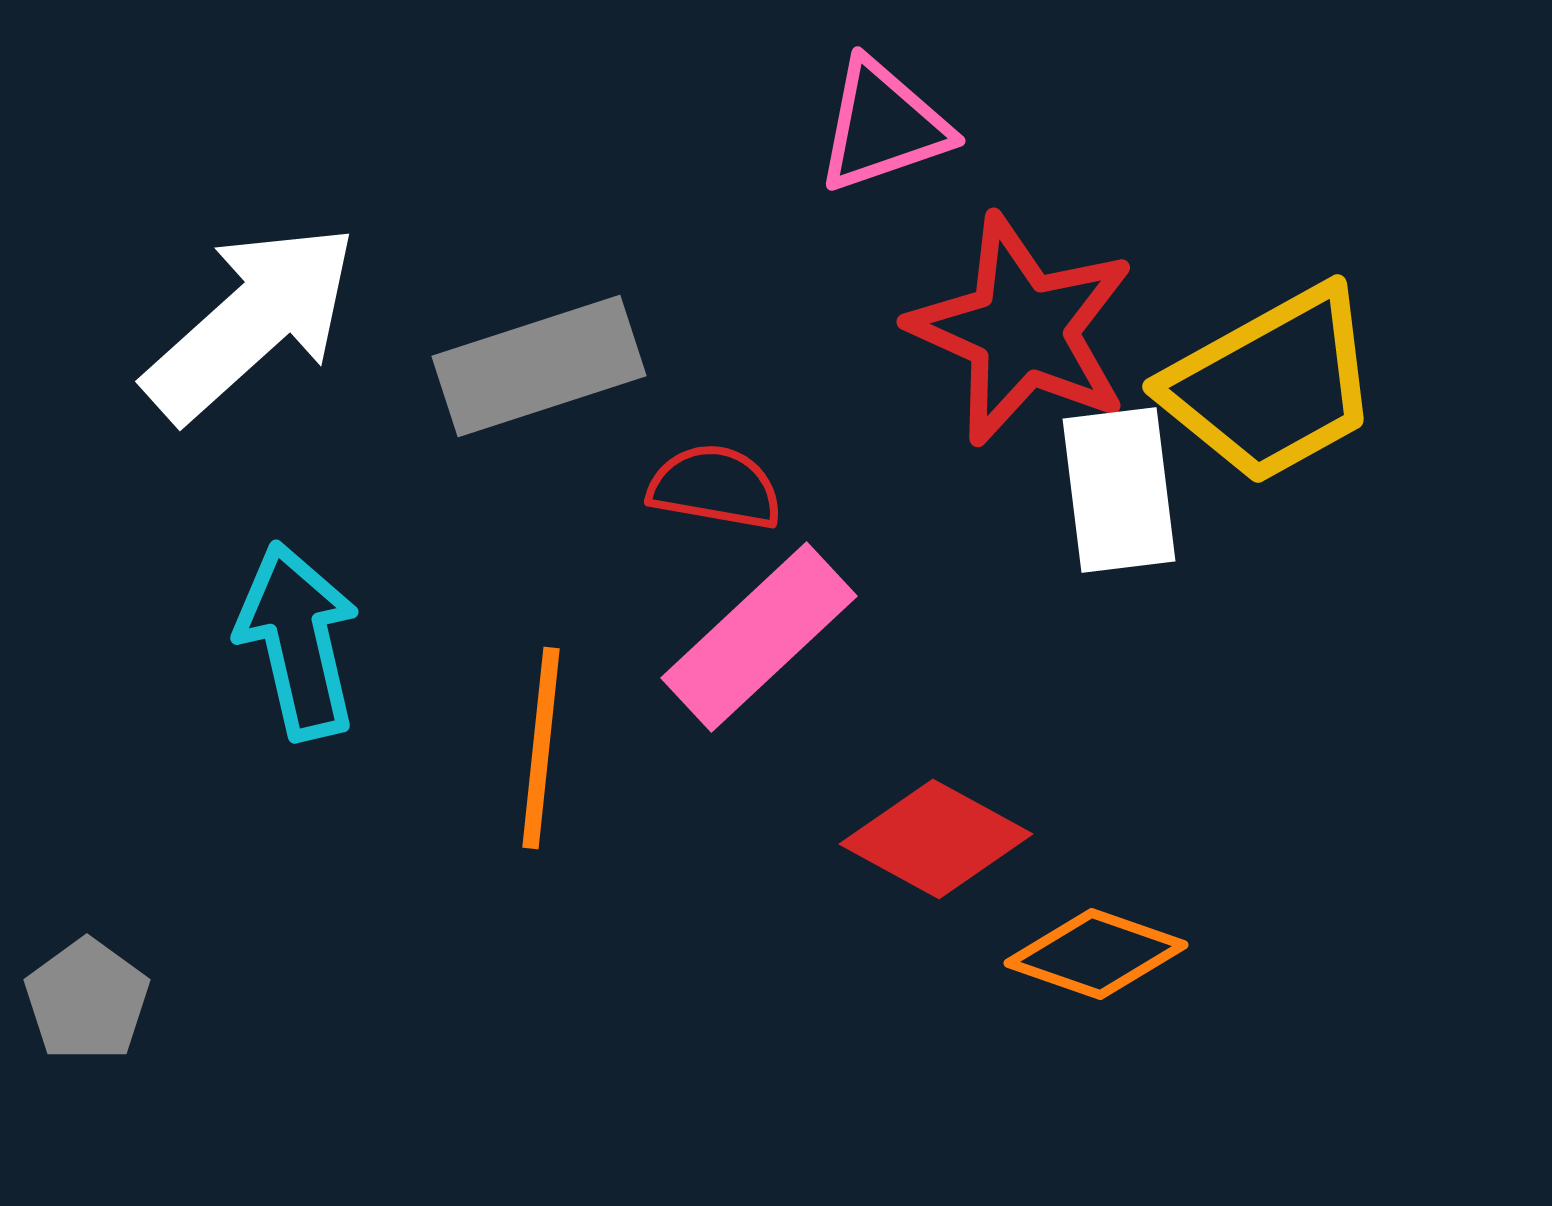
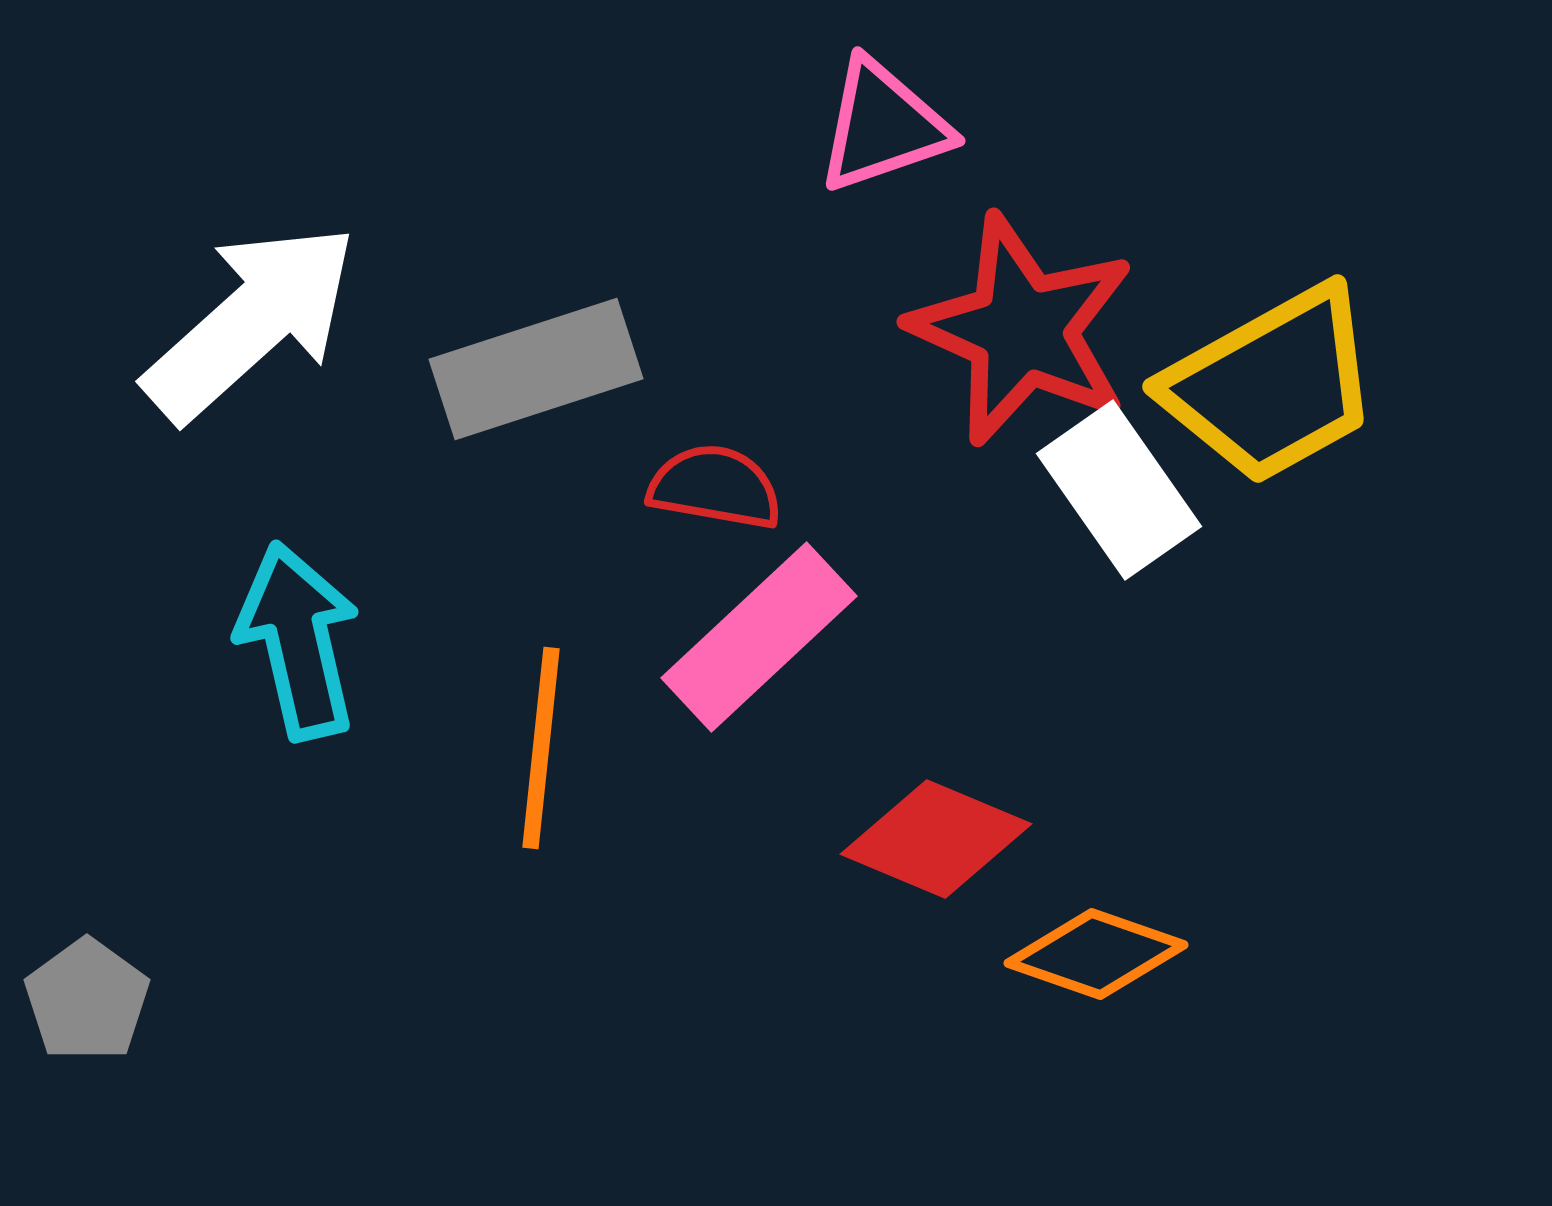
gray rectangle: moved 3 px left, 3 px down
white rectangle: rotated 28 degrees counterclockwise
red diamond: rotated 6 degrees counterclockwise
